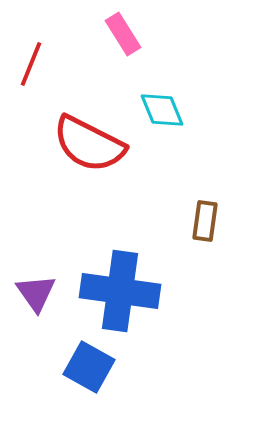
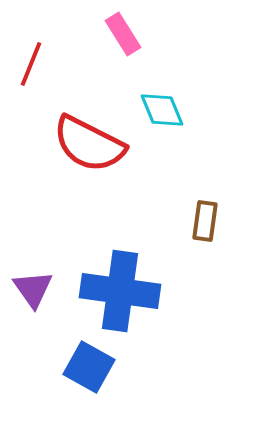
purple triangle: moved 3 px left, 4 px up
